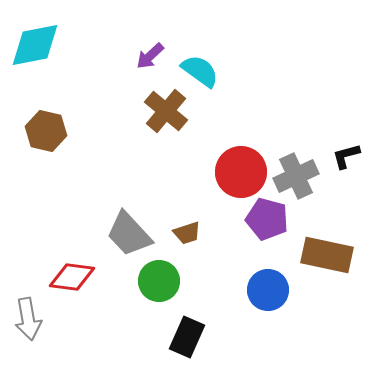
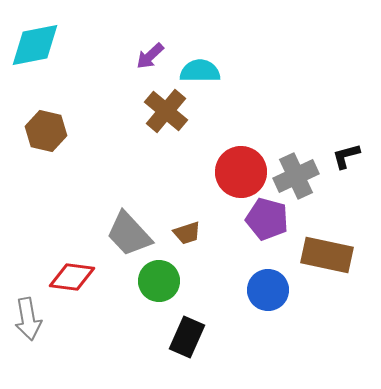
cyan semicircle: rotated 36 degrees counterclockwise
